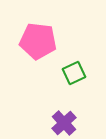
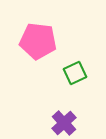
green square: moved 1 px right
